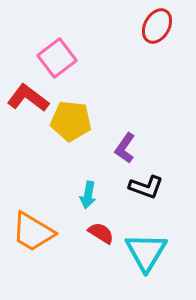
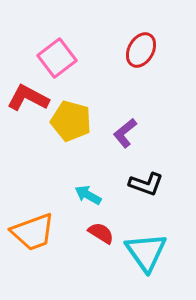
red ellipse: moved 16 px left, 24 px down
red L-shape: rotated 9 degrees counterclockwise
yellow pentagon: rotated 9 degrees clockwise
purple L-shape: moved 15 px up; rotated 16 degrees clockwise
black L-shape: moved 3 px up
cyan arrow: rotated 108 degrees clockwise
orange trapezoid: rotated 51 degrees counterclockwise
cyan triangle: rotated 6 degrees counterclockwise
